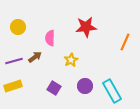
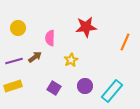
yellow circle: moved 1 px down
cyan rectangle: rotated 70 degrees clockwise
